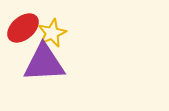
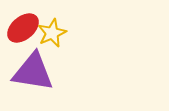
purple triangle: moved 11 px left, 9 px down; rotated 12 degrees clockwise
